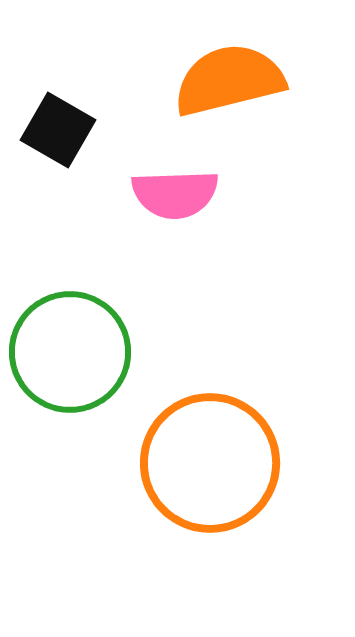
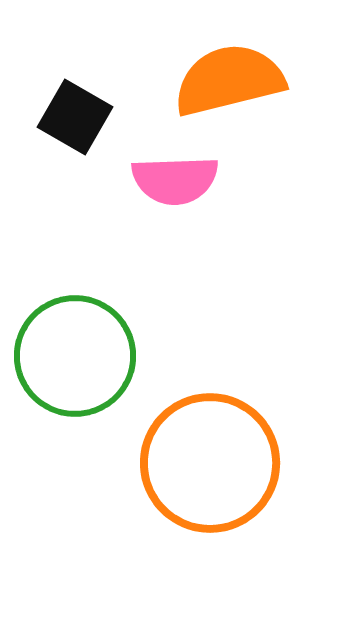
black square: moved 17 px right, 13 px up
pink semicircle: moved 14 px up
green circle: moved 5 px right, 4 px down
